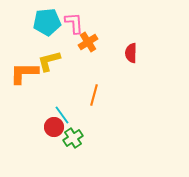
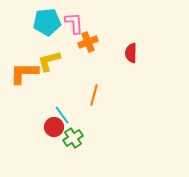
orange cross: rotated 12 degrees clockwise
